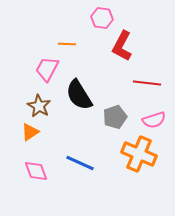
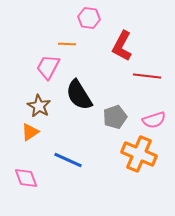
pink hexagon: moved 13 px left
pink trapezoid: moved 1 px right, 2 px up
red line: moved 7 px up
blue line: moved 12 px left, 3 px up
pink diamond: moved 10 px left, 7 px down
